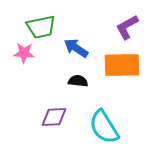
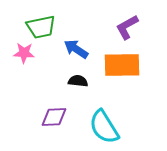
blue arrow: moved 1 px down
